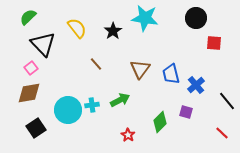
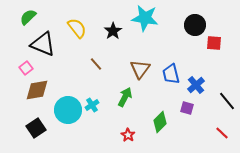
black circle: moved 1 px left, 7 px down
black triangle: rotated 24 degrees counterclockwise
pink square: moved 5 px left
brown diamond: moved 8 px right, 3 px up
green arrow: moved 5 px right, 3 px up; rotated 36 degrees counterclockwise
cyan cross: rotated 24 degrees counterclockwise
purple square: moved 1 px right, 4 px up
